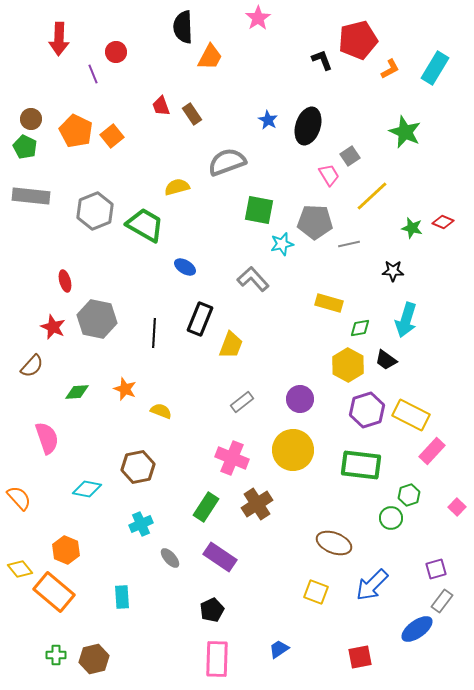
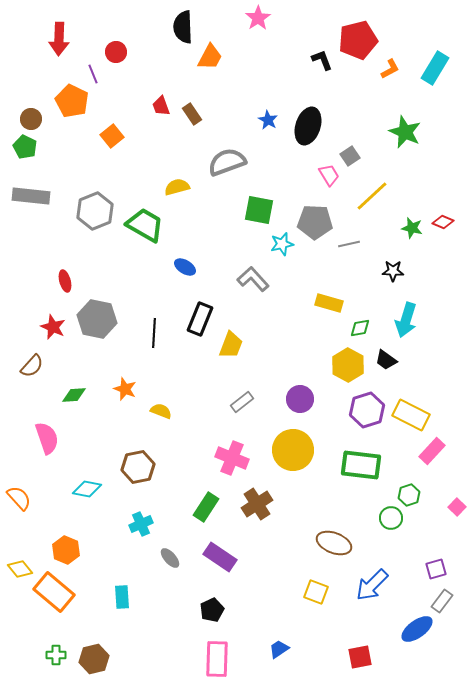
orange pentagon at (76, 131): moved 4 px left, 30 px up
green diamond at (77, 392): moved 3 px left, 3 px down
